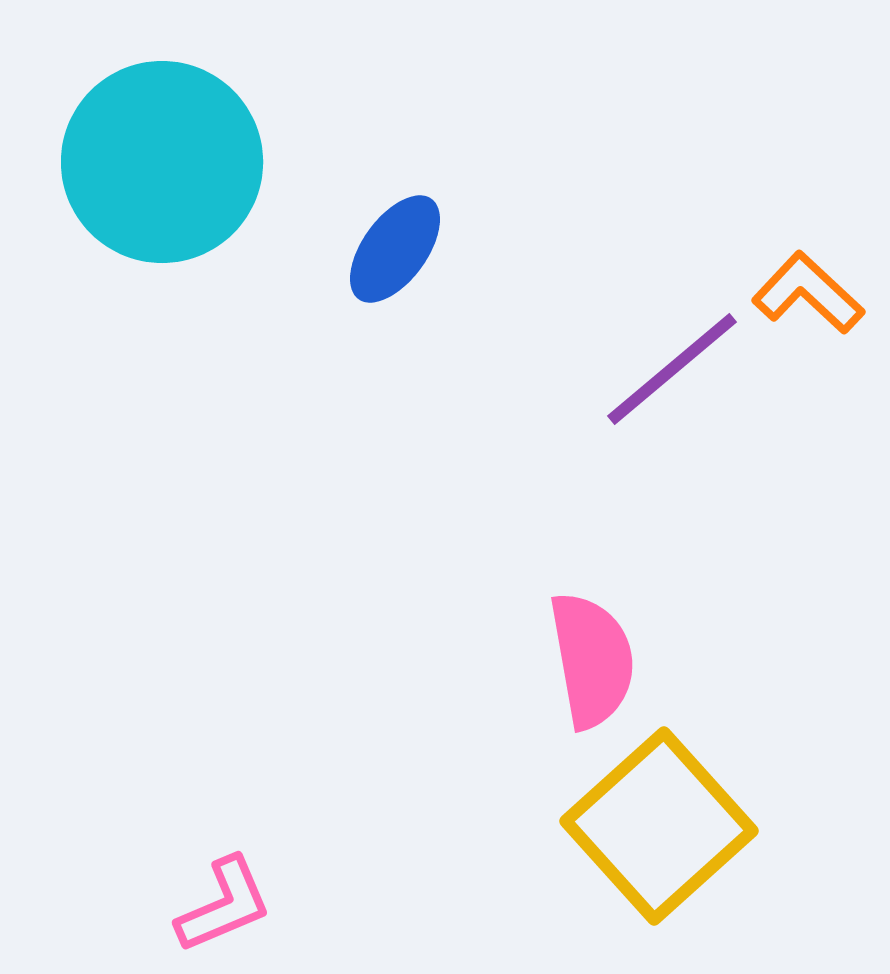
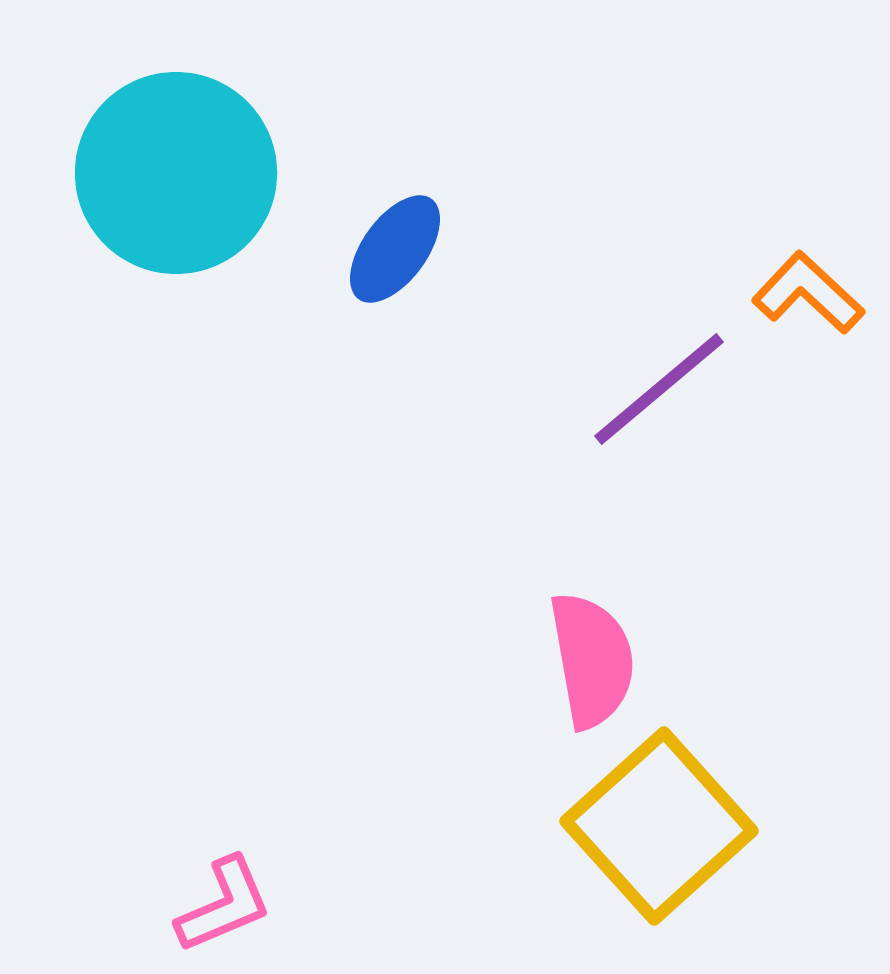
cyan circle: moved 14 px right, 11 px down
purple line: moved 13 px left, 20 px down
